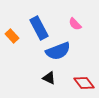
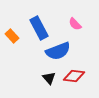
black triangle: rotated 24 degrees clockwise
red diamond: moved 10 px left, 7 px up; rotated 45 degrees counterclockwise
